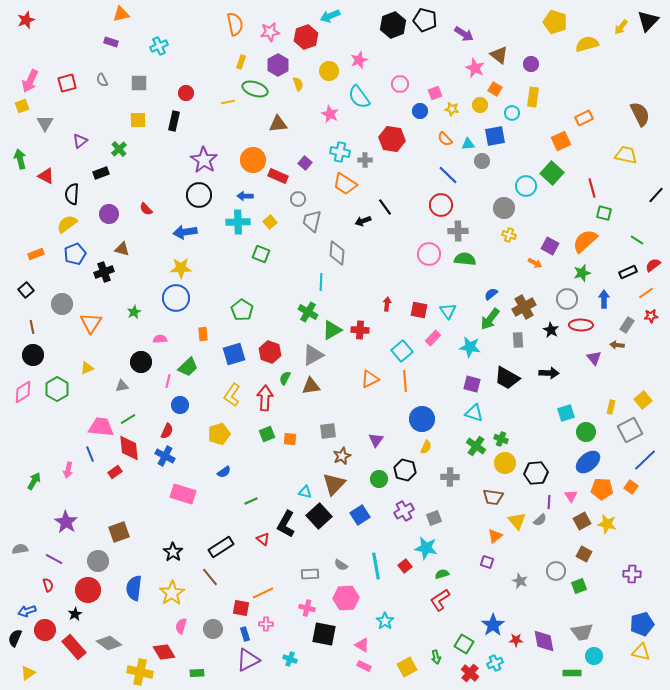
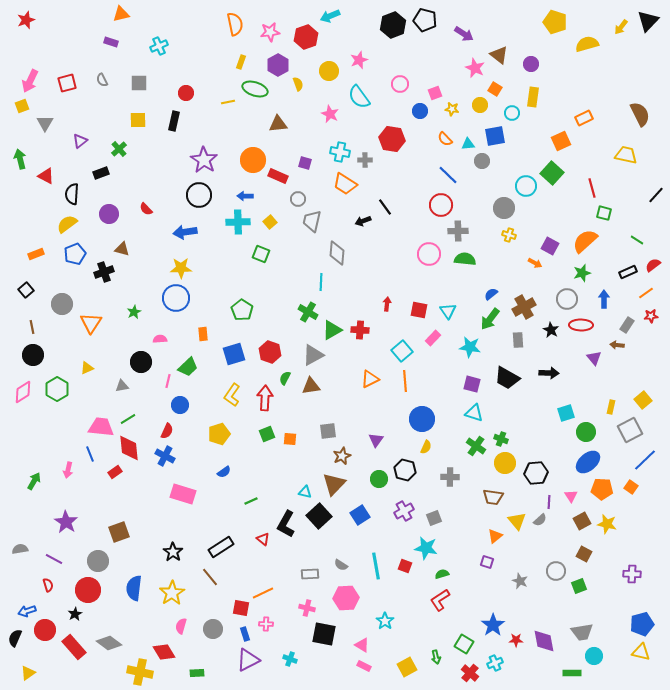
purple square at (305, 163): rotated 24 degrees counterclockwise
red square at (405, 566): rotated 32 degrees counterclockwise
